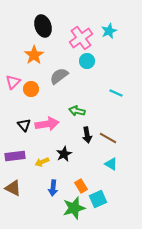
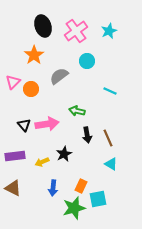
pink cross: moved 5 px left, 7 px up
cyan line: moved 6 px left, 2 px up
brown line: rotated 36 degrees clockwise
orange rectangle: rotated 56 degrees clockwise
cyan square: rotated 12 degrees clockwise
